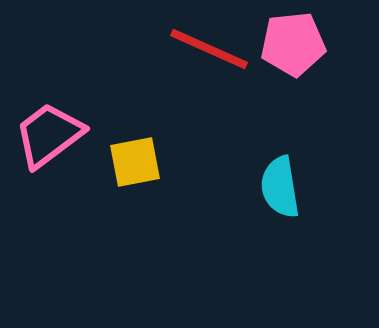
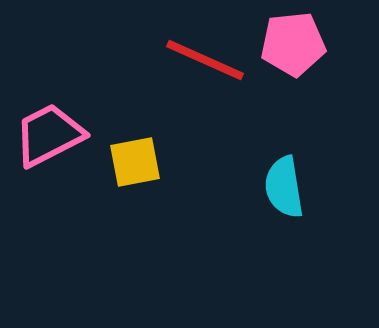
red line: moved 4 px left, 11 px down
pink trapezoid: rotated 10 degrees clockwise
cyan semicircle: moved 4 px right
